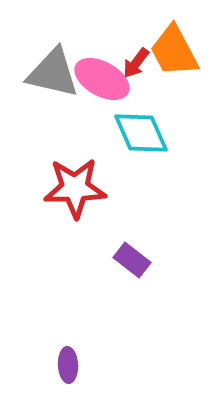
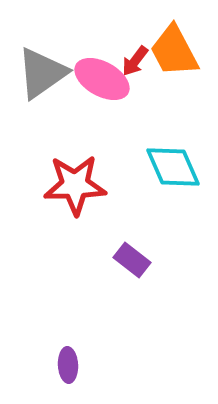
red arrow: moved 1 px left, 2 px up
gray triangle: moved 11 px left; rotated 48 degrees counterclockwise
cyan diamond: moved 32 px right, 34 px down
red star: moved 3 px up
